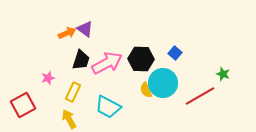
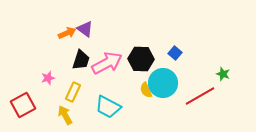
yellow arrow: moved 4 px left, 4 px up
